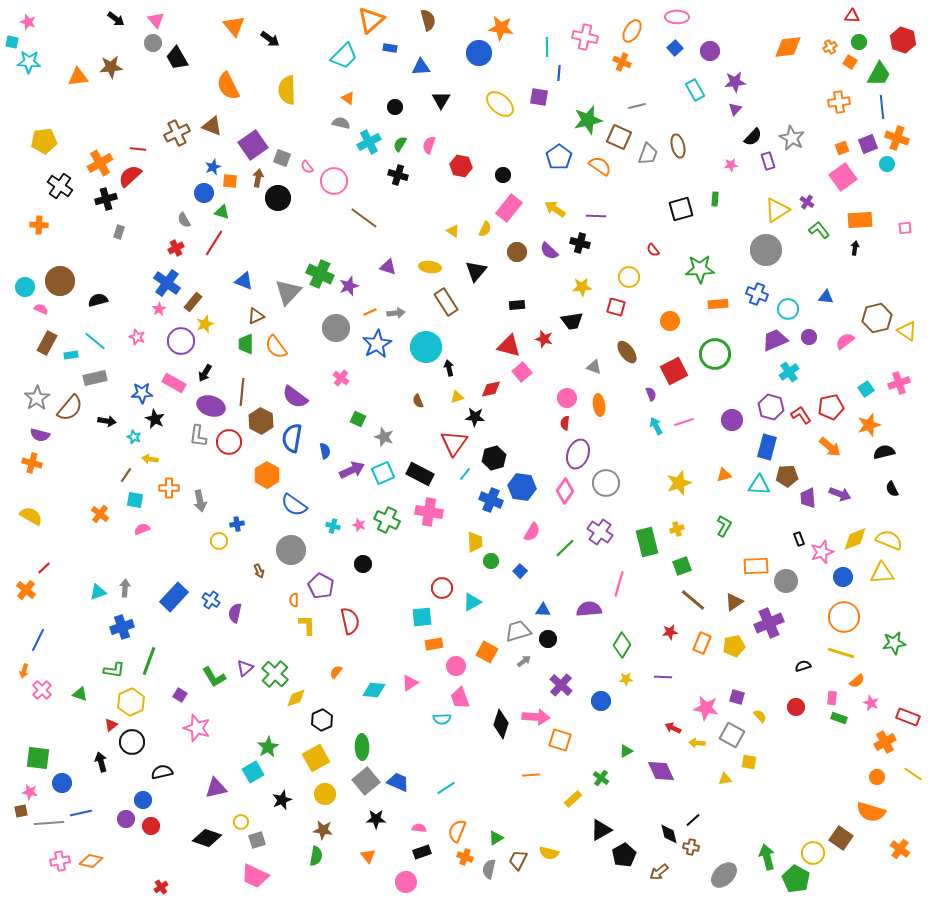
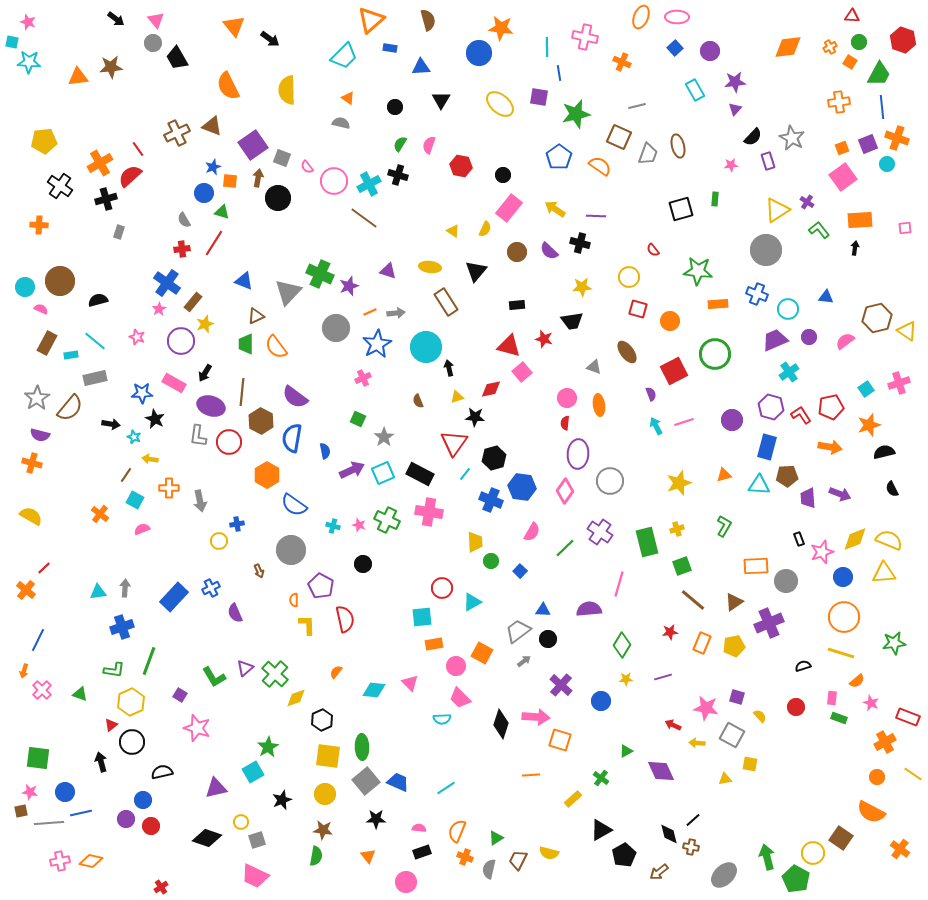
orange ellipse at (632, 31): moved 9 px right, 14 px up; rotated 10 degrees counterclockwise
blue line at (559, 73): rotated 14 degrees counterclockwise
green star at (588, 120): moved 12 px left, 6 px up
cyan cross at (369, 142): moved 42 px down
red line at (138, 149): rotated 49 degrees clockwise
red cross at (176, 248): moved 6 px right, 1 px down; rotated 21 degrees clockwise
purple triangle at (388, 267): moved 4 px down
green star at (700, 269): moved 2 px left, 2 px down; rotated 8 degrees clockwise
red square at (616, 307): moved 22 px right, 2 px down
pink cross at (341, 378): moved 22 px right; rotated 28 degrees clockwise
black arrow at (107, 421): moved 4 px right, 3 px down
gray star at (384, 437): rotated 18 degrees clockwise
orange arrow at (830, 447): rotated 30 degrees counterclockwise
purple ellipse at (578, 454): rotated 16 degrees counterclockwise
gray circle at (606, 483): moved 4 px right, 2 px up
cyan square at (135, 500): rotated 18 degrees clockwise
yellow triangle at (882, 573): moved 2 px right
cyan triangle at (98, 592): rotated 12 degrees clockwise
blue cross at (211, 600): moved 12 px up; rotated 30 degrees clockwise
purple semicircle at (235, 613): rotated 36 degrees counterclockwise
red semicircle at (350, 621): moved 5 px left, 2 px up
gray trapezoid at (518, 631): rotated 20 degrees counterclockwise
orange square at (487, 652): moved 5 px left, 1 px down
purple line at (663, 677): rotated 18 degrees counterclockwise
pink triangle at (410, 683): rotated 42 degrees counterclockwise
pink trapezoid at (460, 698): rotated 25 degrees counterclockwise
red arrow at (673, 728): moved 3 px up
yellow square at (316, 758): moved 12 px right, 2 px up; rotated 36 degrees clockwise
yellow square at (749, 762): moved 1 px right, 2 px down
blue circle at (62, 783): moved 3 px right, 9 px down
orange semicircle at (871, 812): rotated 12 degrees clockwise
